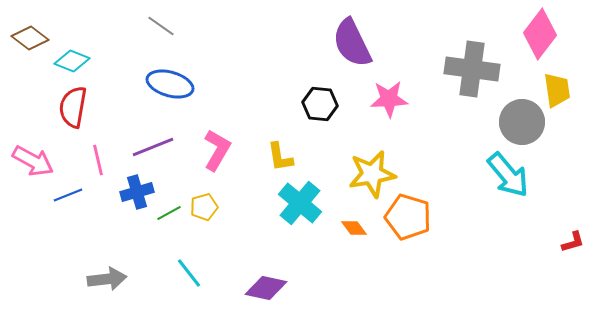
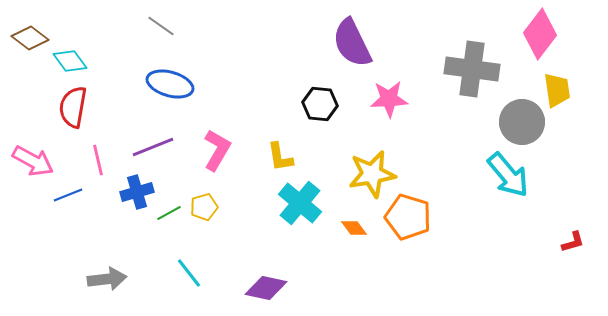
cyan diamond: moved 2 px left; rotated 32 degrees clockwise
